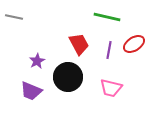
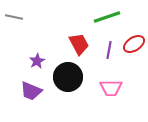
green line: rotated 32 degrees counterclockwise
pink trapezoid: rotated 15 degrees counterclockwise
